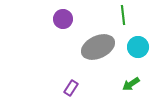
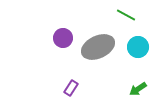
green line: moved 3 px right; rotated 54 degrees counterclockwise
purple circle: moved 19 px down
green arrow: moved 7 px right, 5 px down
